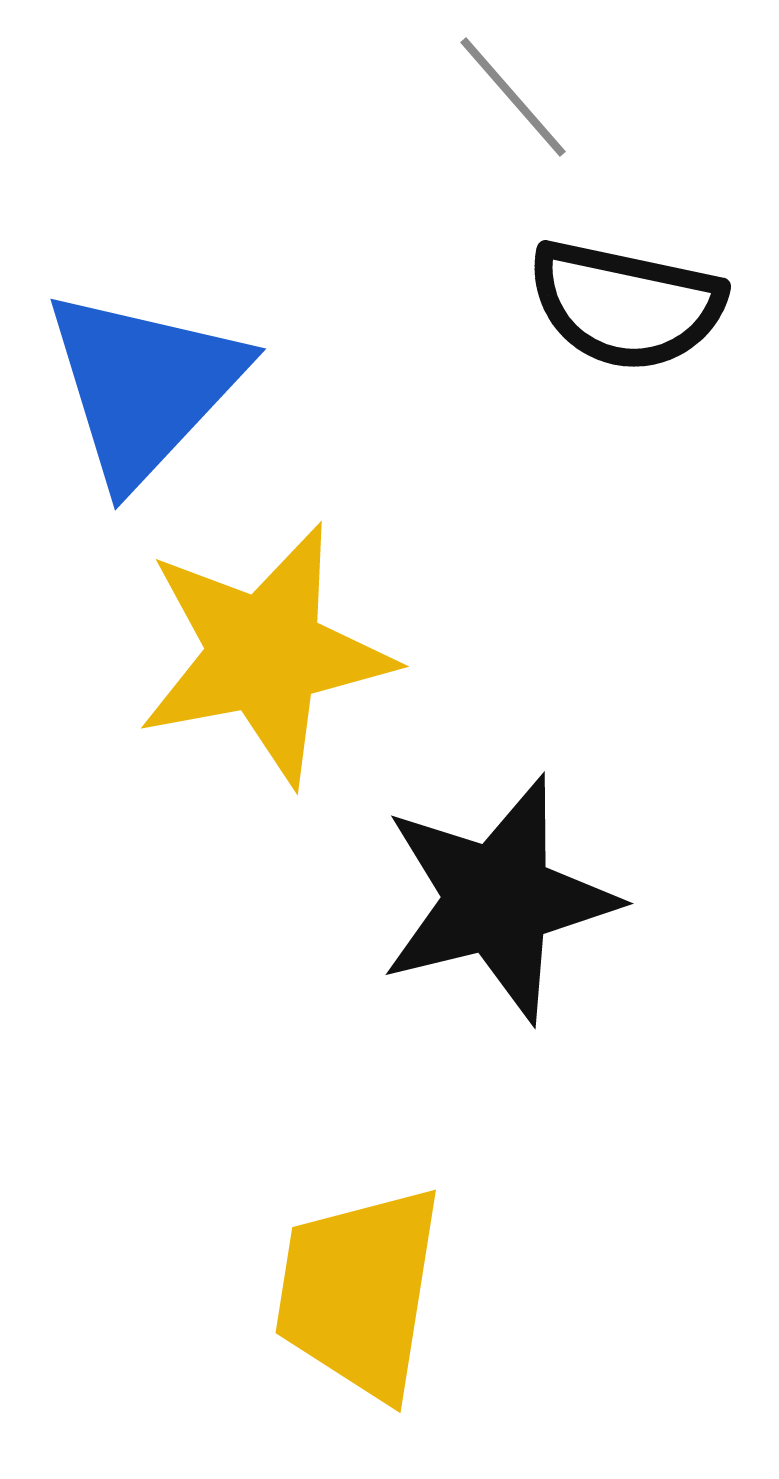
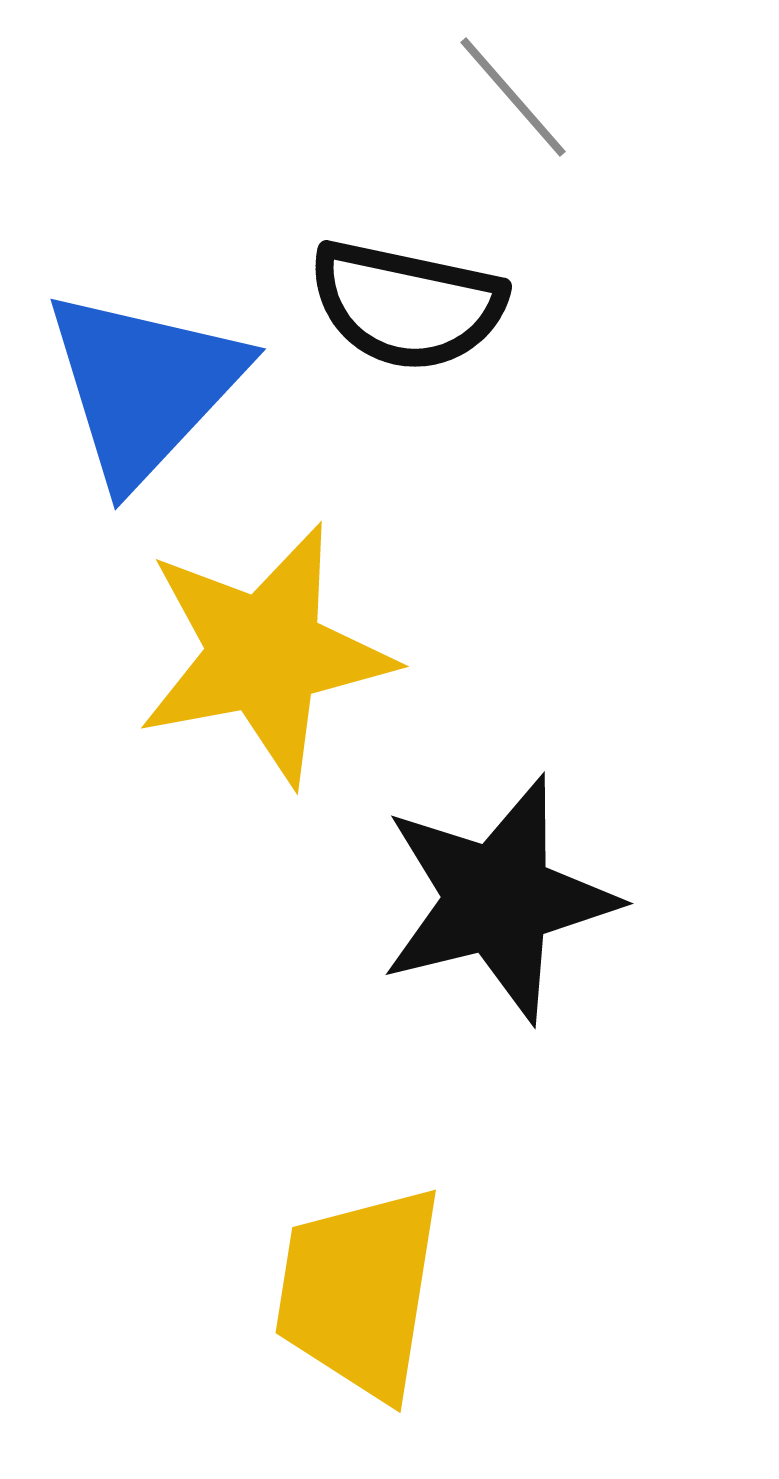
black semicircle: moved 219 px left
